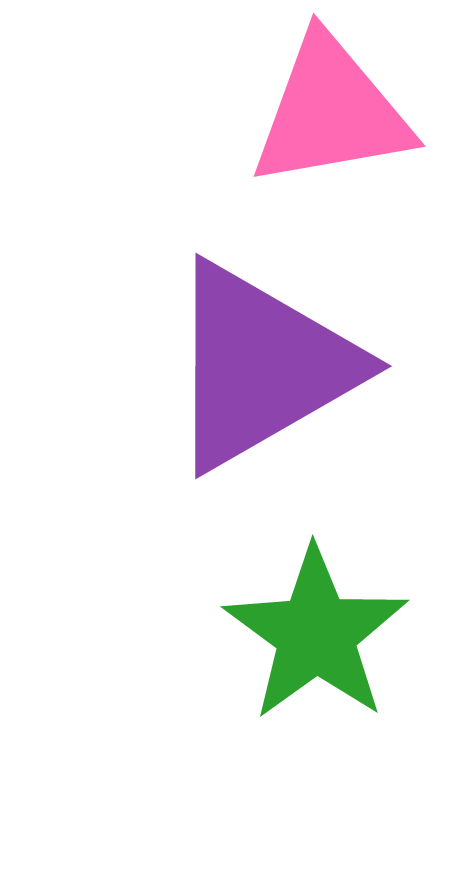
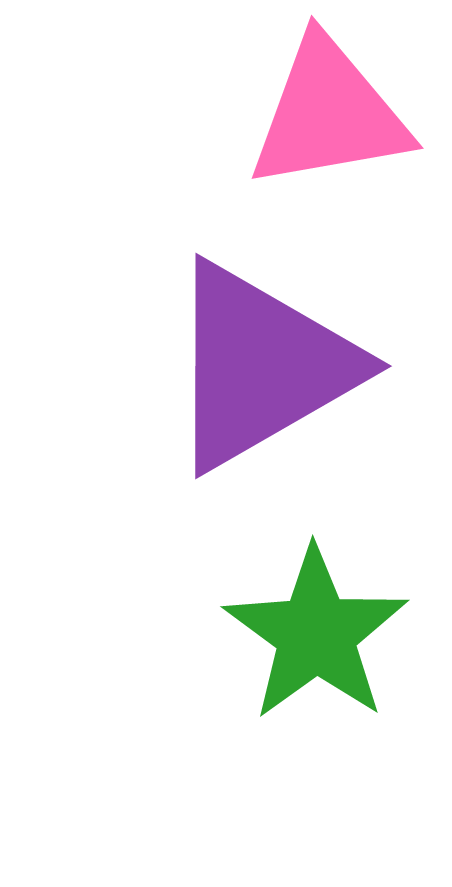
pink triangle: moved 2 px left, 2 px down
